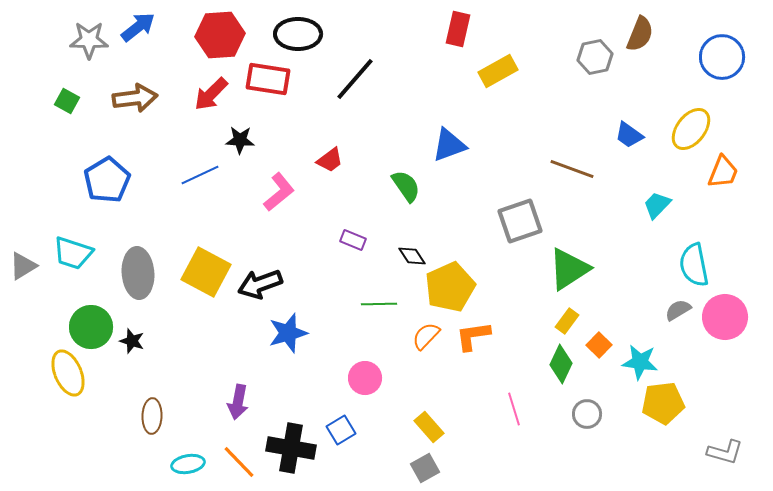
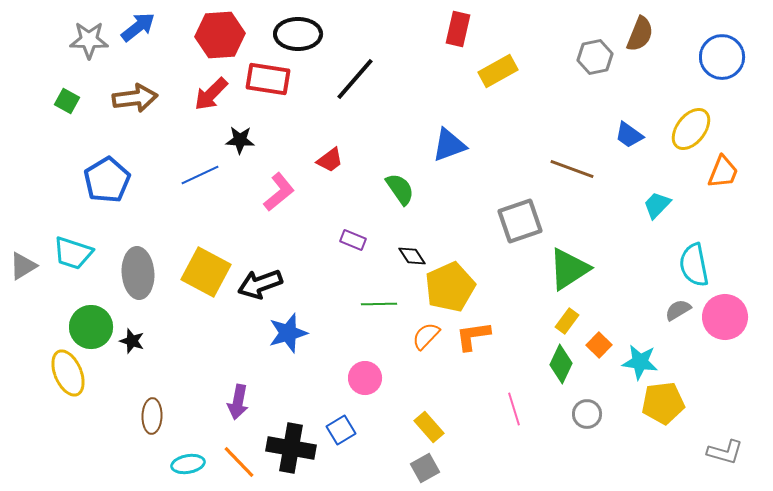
green semicircle at (406, 186): moved 6 px left, 3 px down
